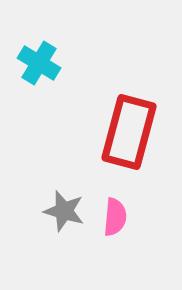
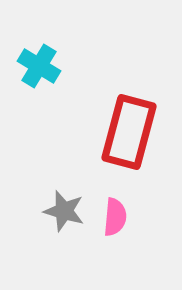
cyan cross: moved 3 px down
